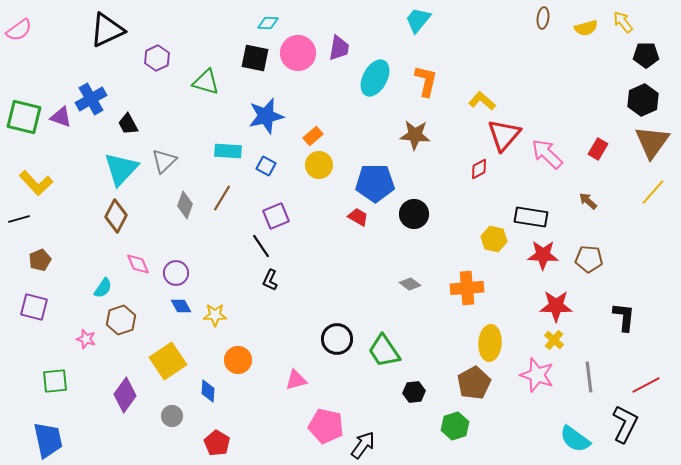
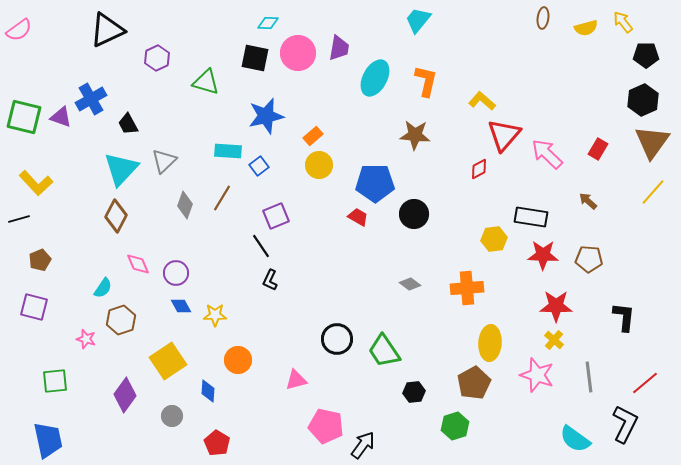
blue square at (266, 166): moved 7 px left; rotated 24 degrees clockwise
yellow hexagon at (494, 239): rotated 20 degrees counterclockwise
red line at (646, 385): moved 1 px left, 2 px up; rotated 12 degrees counterclockwise
